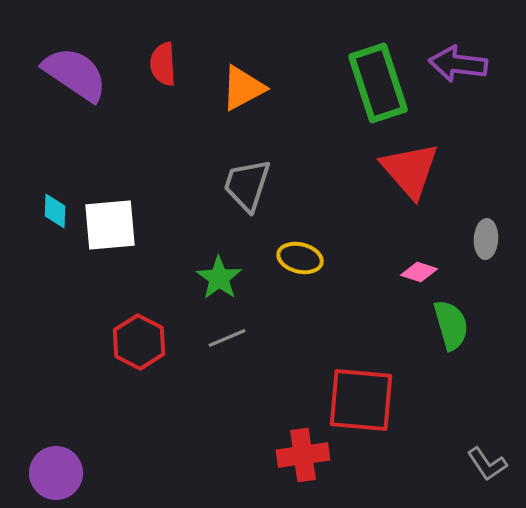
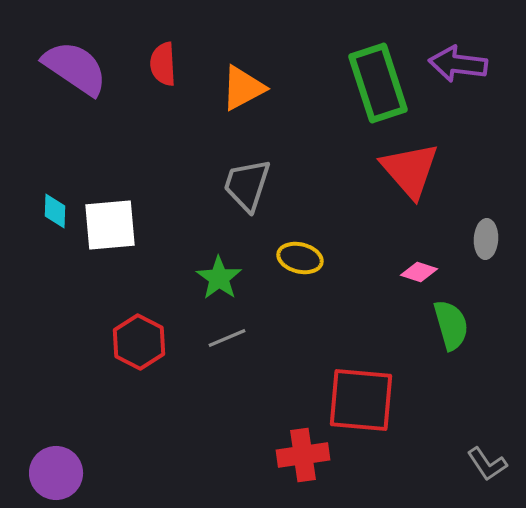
purple semicircle: moved 6 px up
